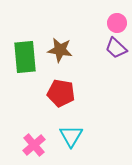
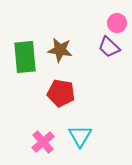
purple trapezoid: moved 7 px left, 1 px up
cyan triangle: moved 9 px right
pink cross: moved 9 px right, 3 px up
